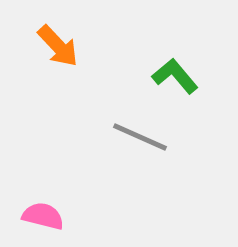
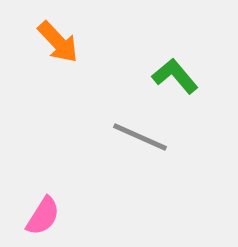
orange arrow: moved 4 px up
pink semicircle: rotated 108 degrees clockwise
